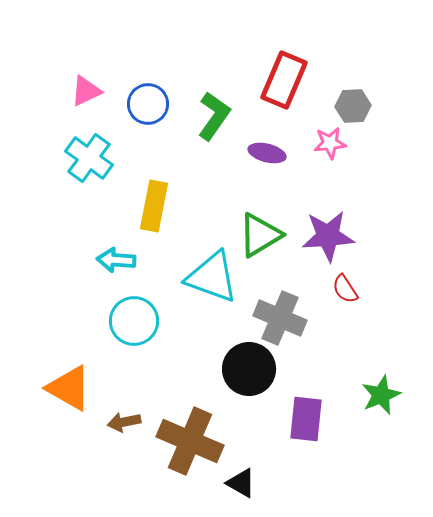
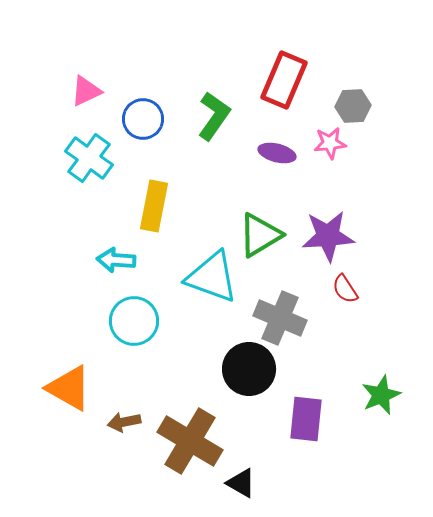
blue circle: moved 5 px left, 15 px down
purple ellipse: moved 10 px right
brown cross: rotated 8 degrees clockwise
